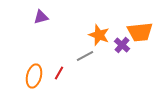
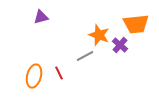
orange trapezoid: moved 4 px left, 8 px up
purple cross: moved 2 px left
red line: rotated 56 degrees counterclockwise
